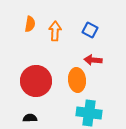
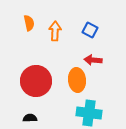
orange semicircle: moved 1 px left, 1 px up; rotated 21 degrees counterclockwise
